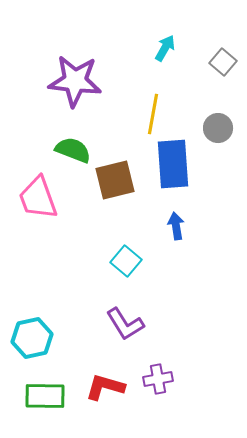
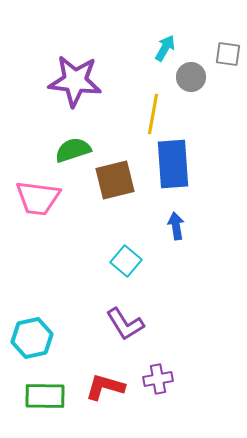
gray square: moved 5 px right, 8 px up; rotated 32 degrees counterclockwise
gray circle: moved 27 px left, 51 px up
green semicircle: rotated 39 degrees counterclockwise
pink trapezoid: rotated 63 degrees counterclockwise
